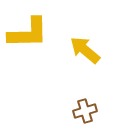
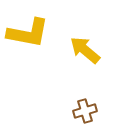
yellow L-shape: rotated 12 degrees clockwise
